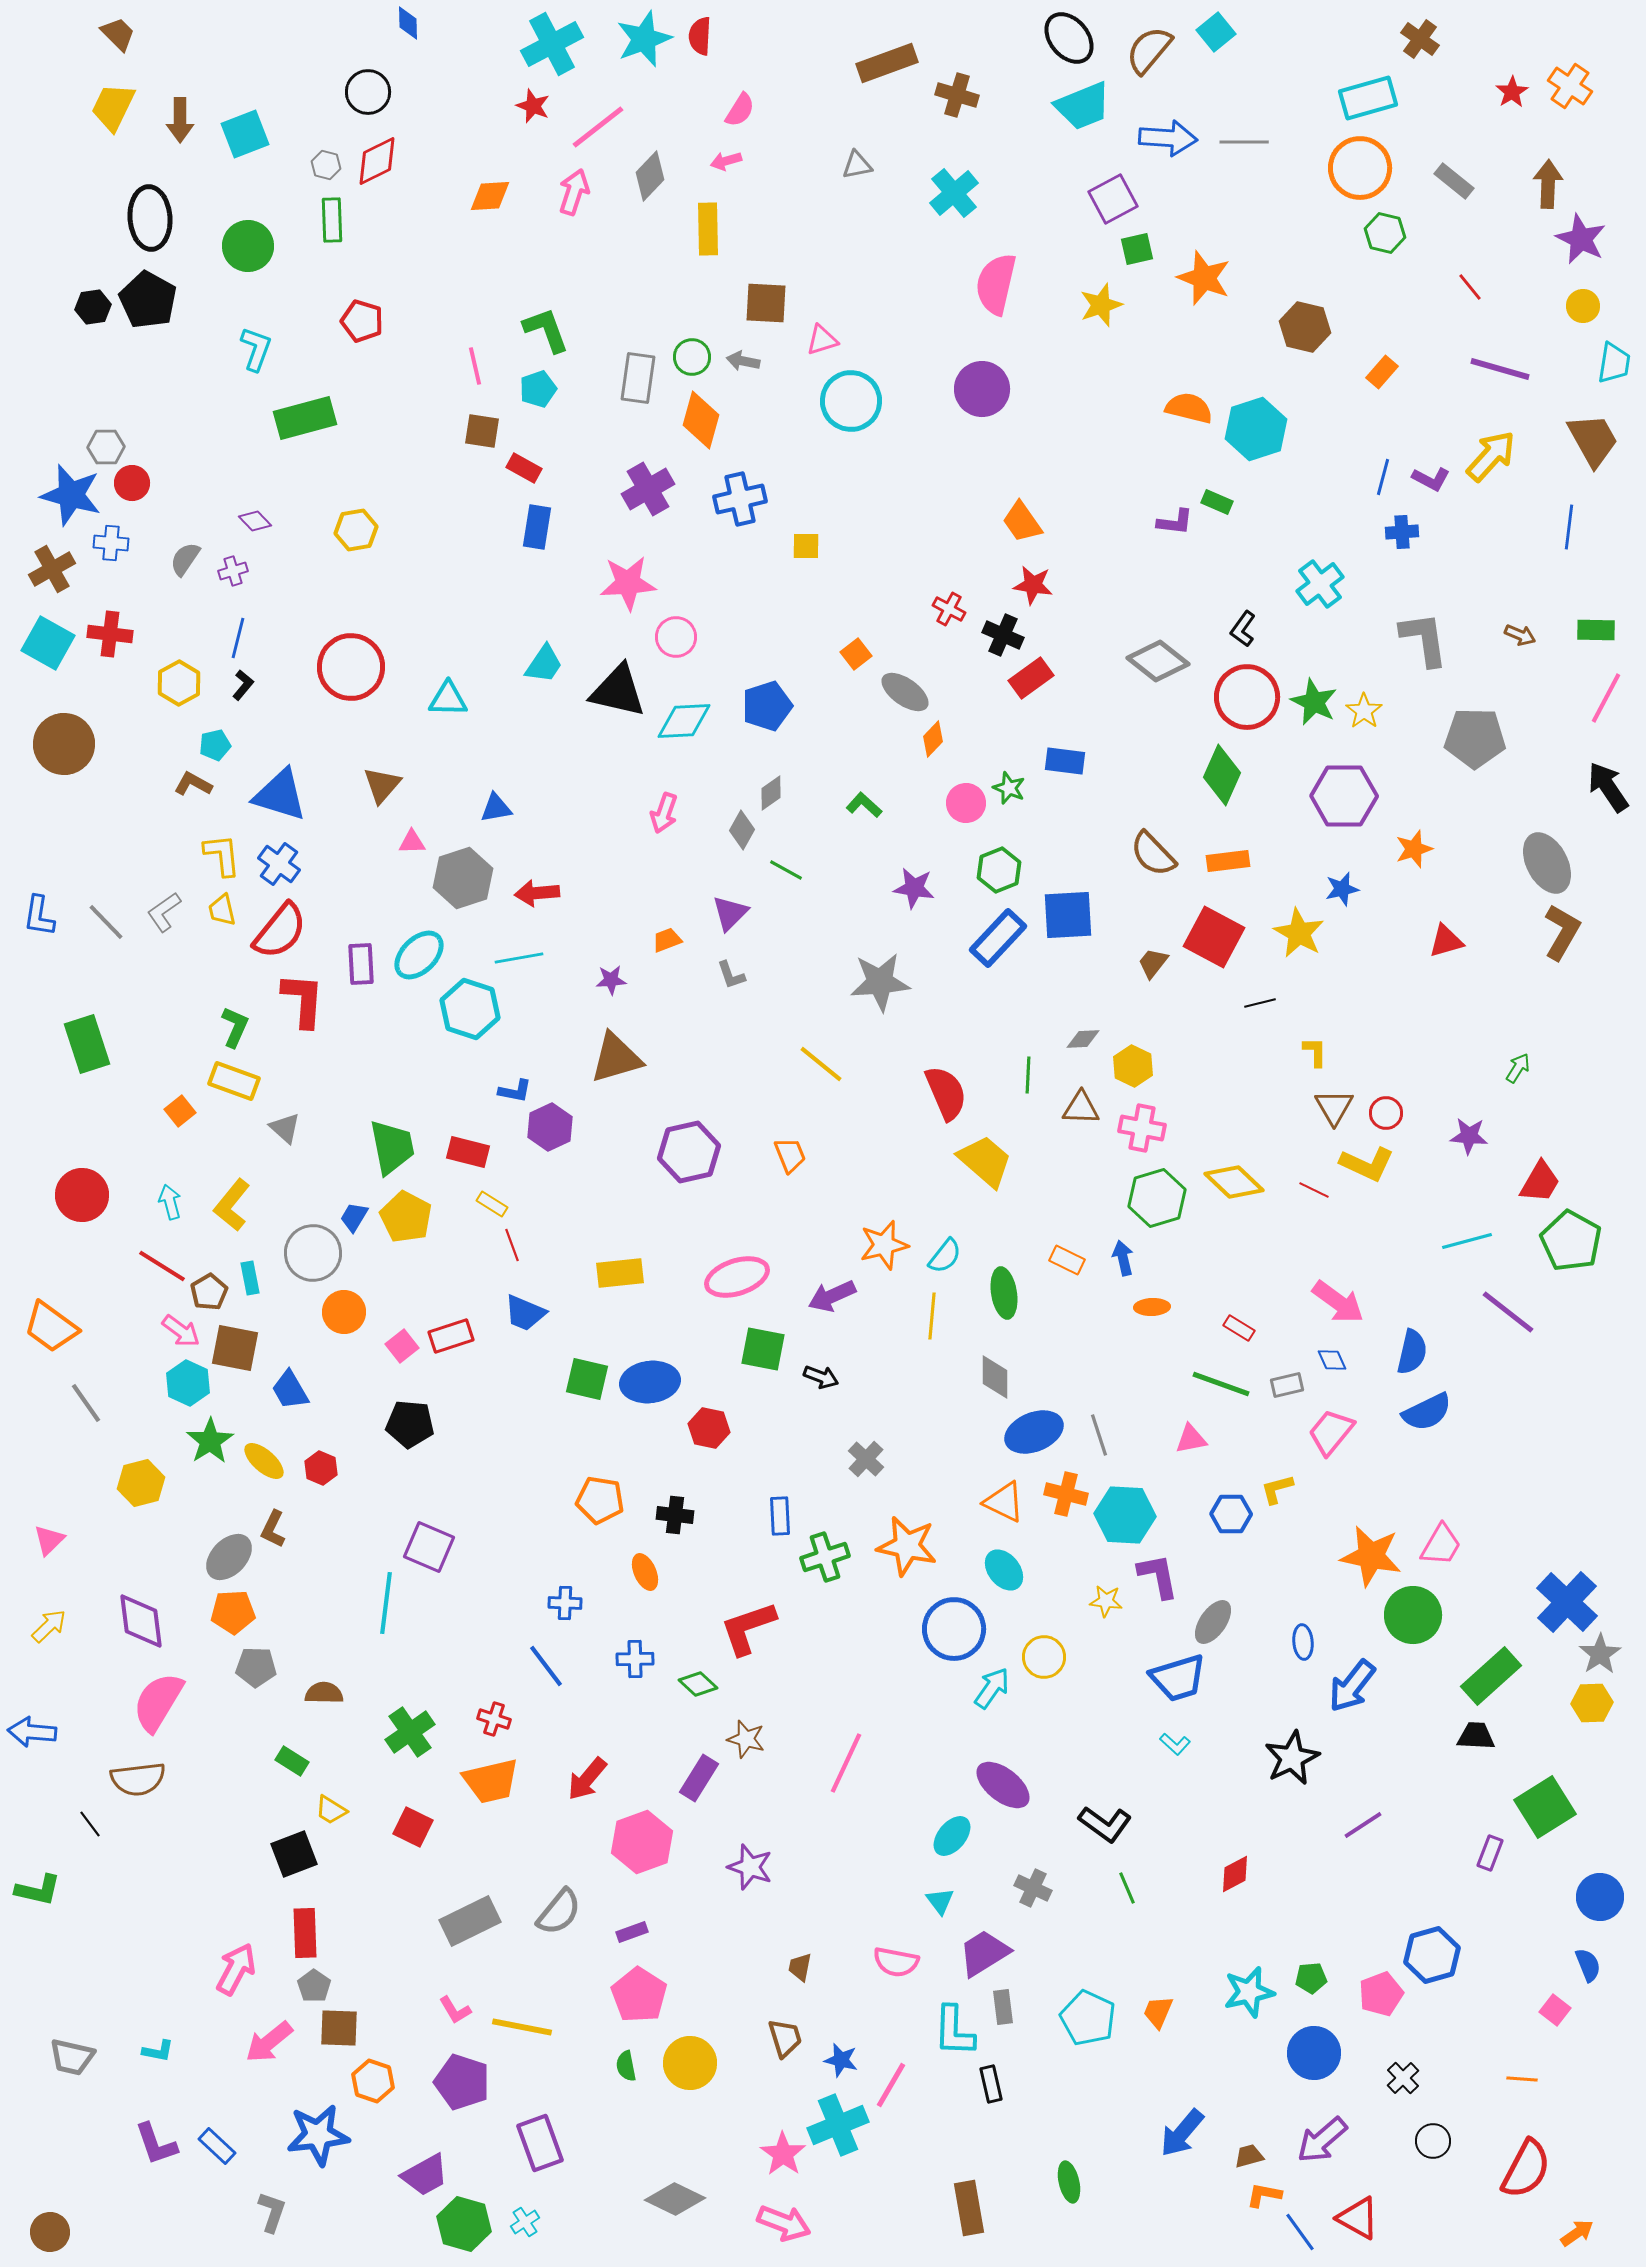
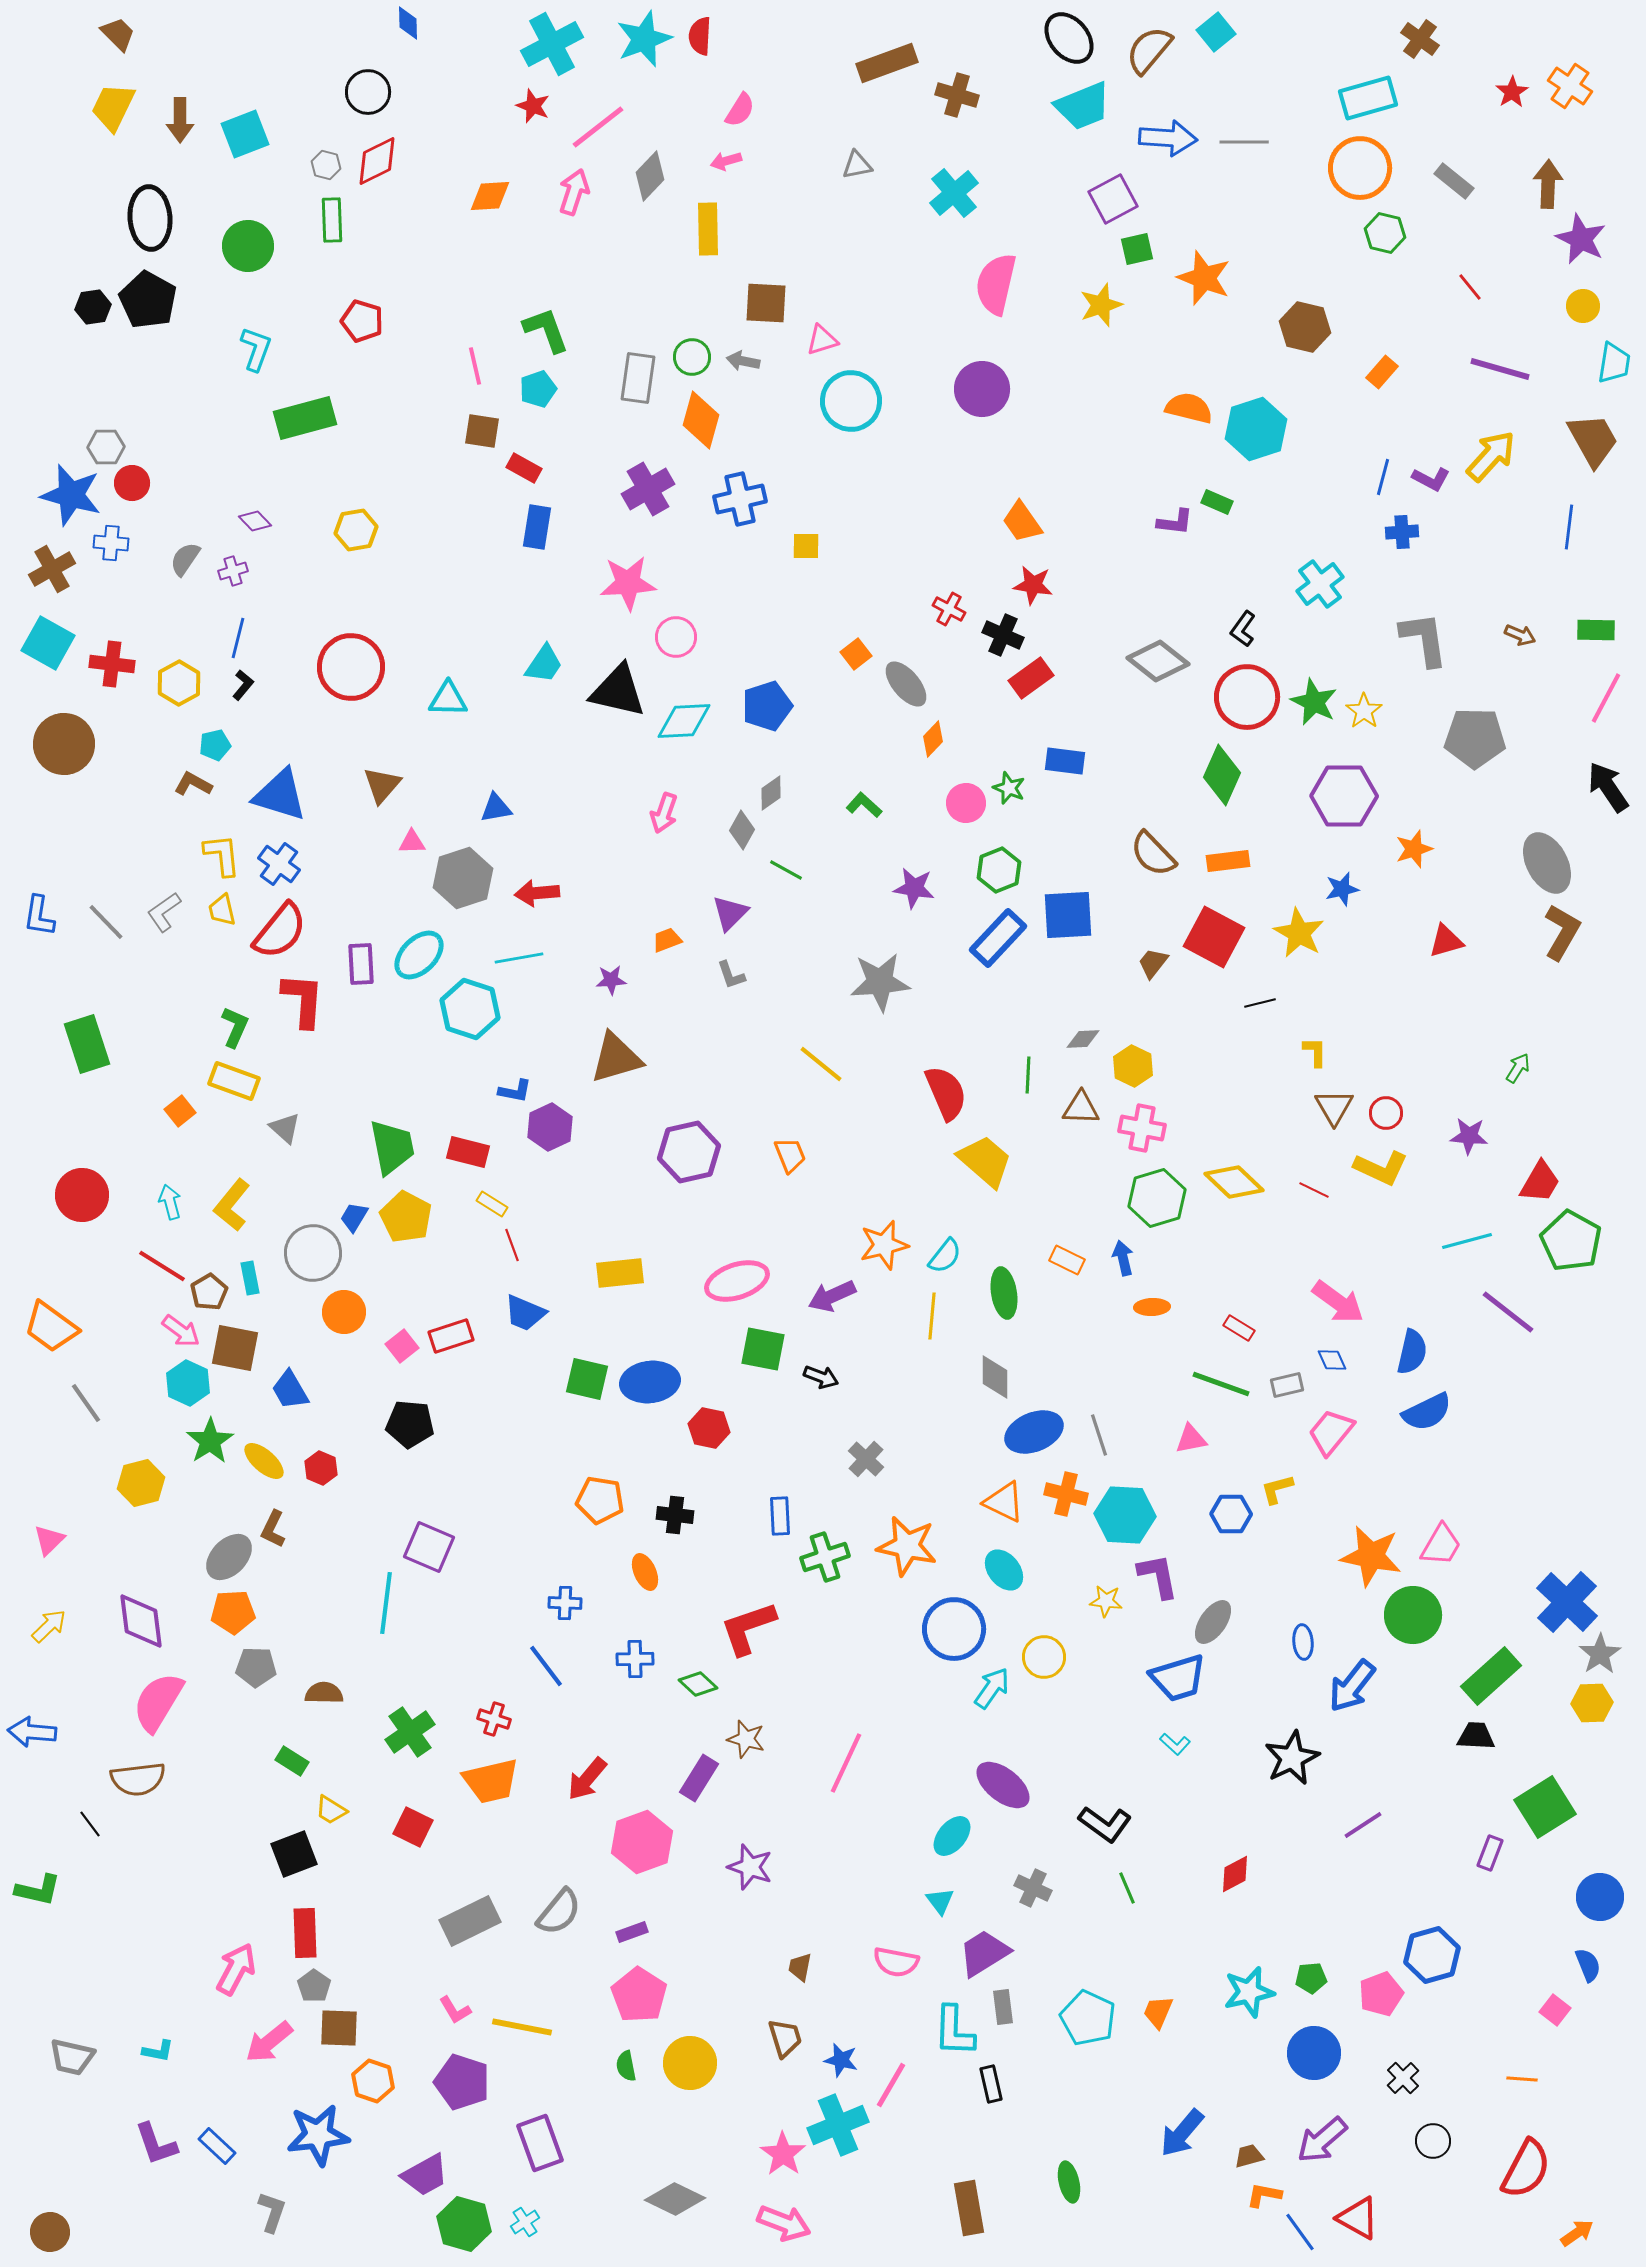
red cross at (110, 634): moved 2 px right, 30 px down
gray ellipse at (905, 692): moved 1 px right, 8 px up; rotated 15 degrees clockwise
yellow L-shape at (1367, 1164): moved 14 px right, 4 px down
pink ellipse at (737, 1277): moved 4 px down
